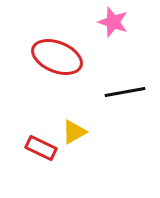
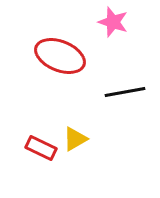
red ellipse: moved 3 px right, 1 px up
yellow triangle: moved 1 px right, 7 px down
